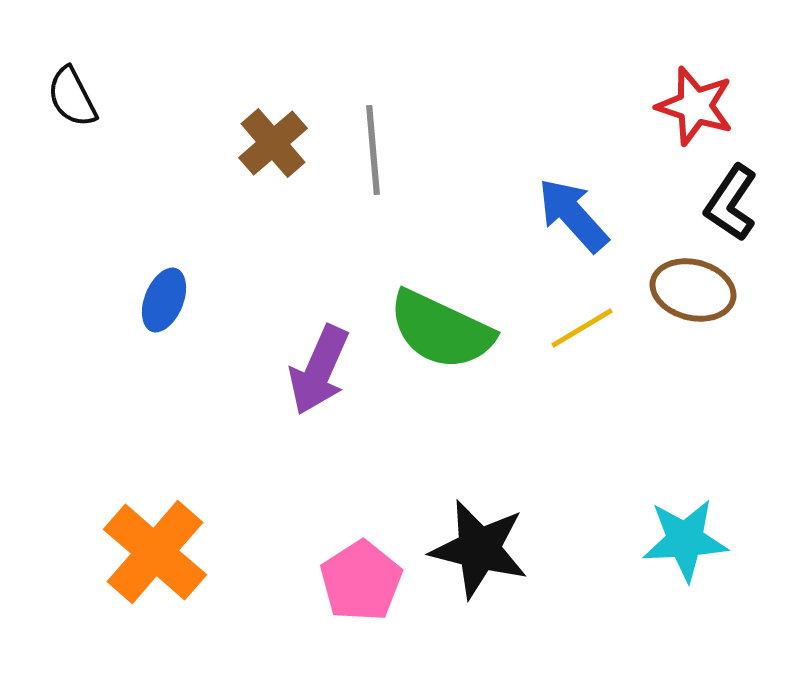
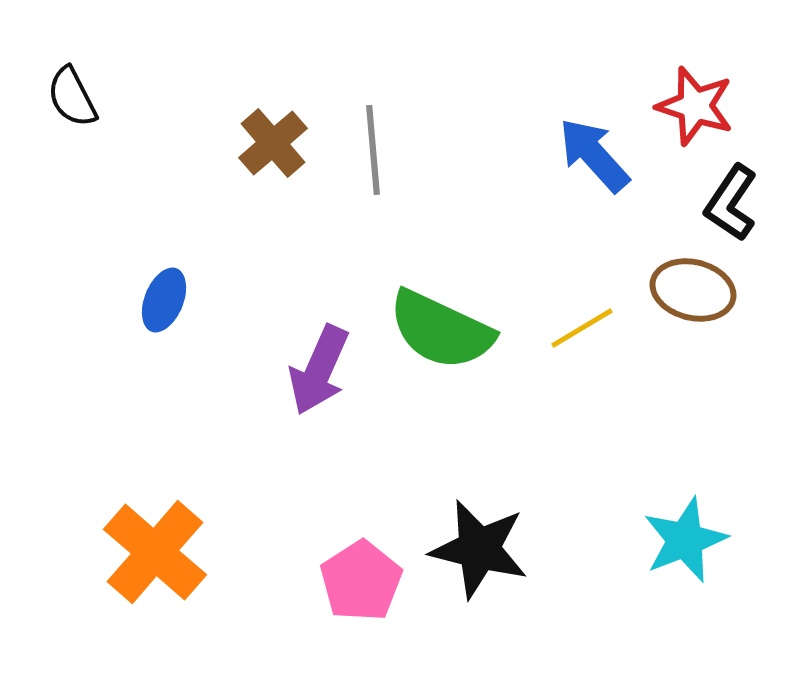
blue arrow: moved 21 px right, 60 px up
cyan star: rotated 18 degrees counterclockwise
